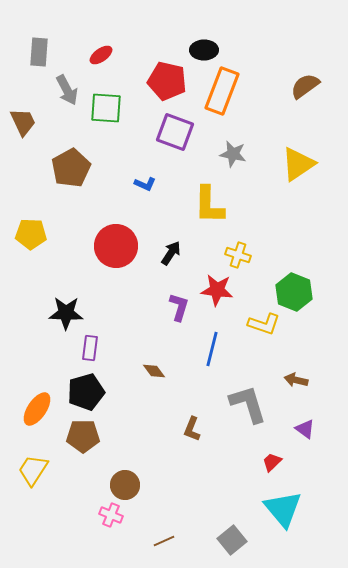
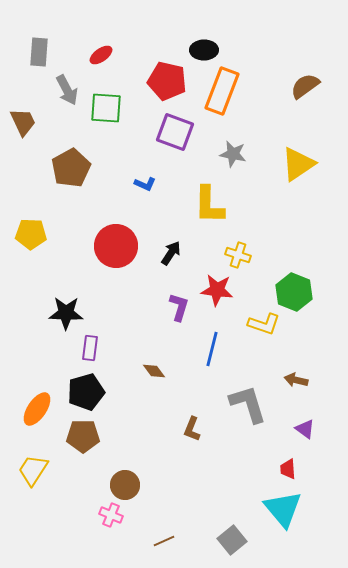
red trapezoid at (272, 462): moved 16 px right, 7 px down; rotated 50 degrees counterclockwise
